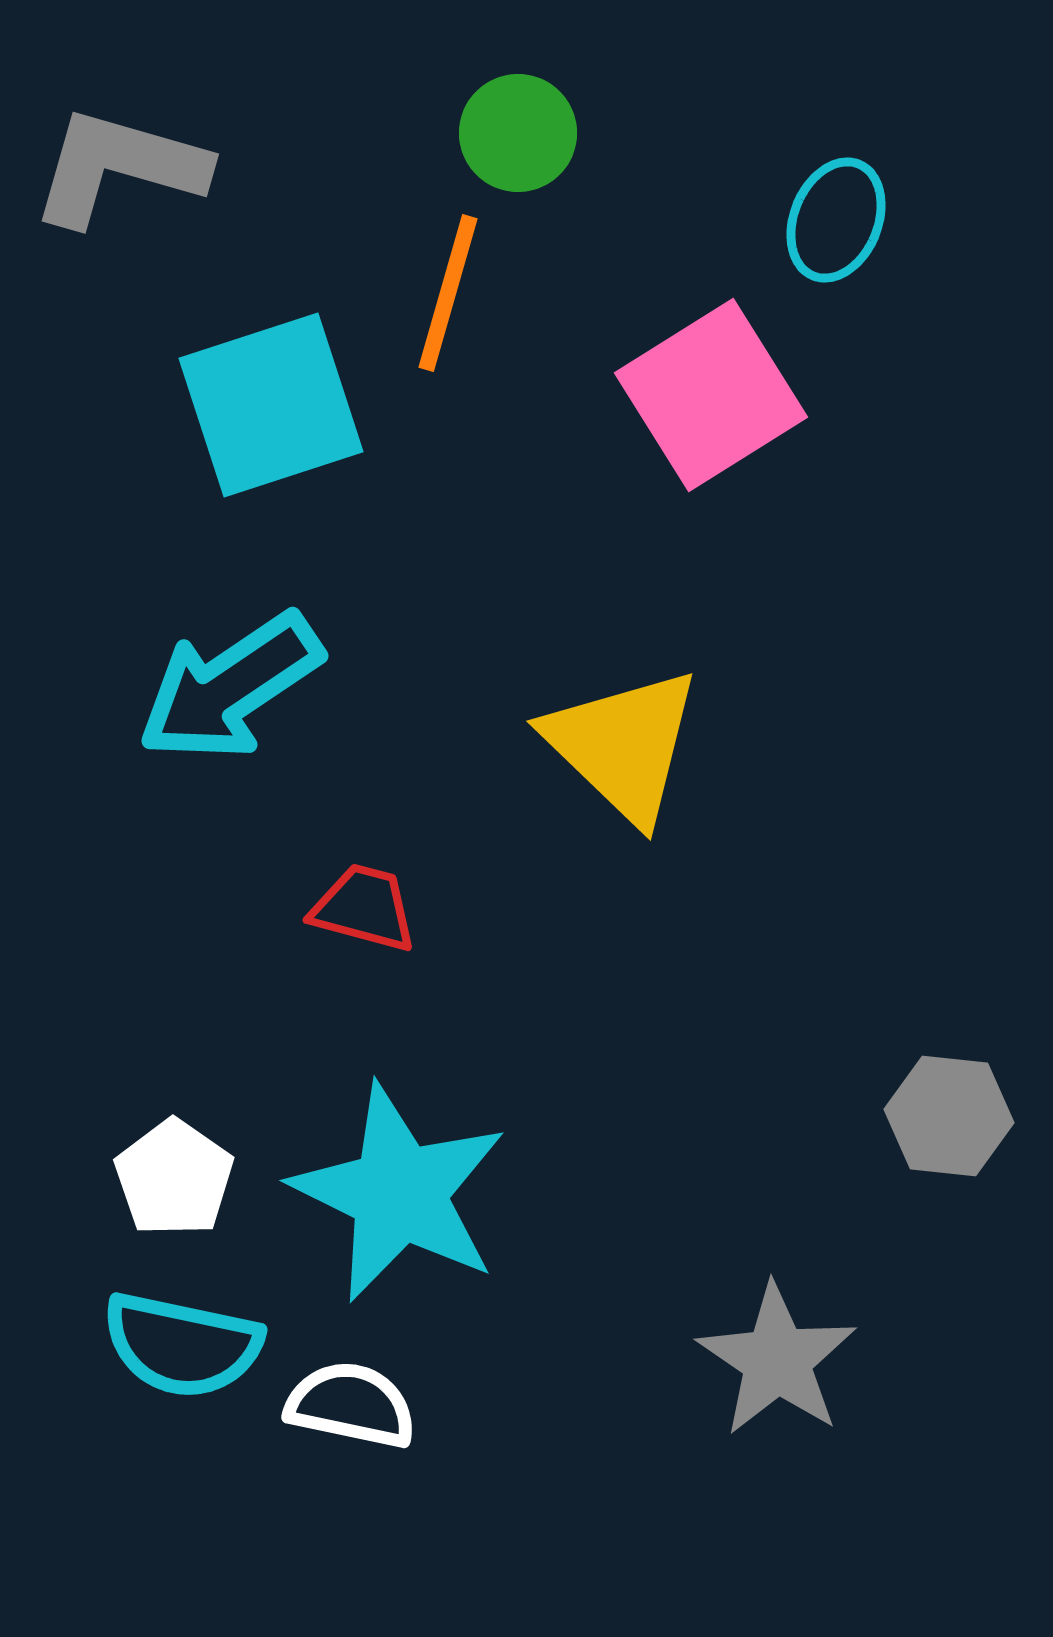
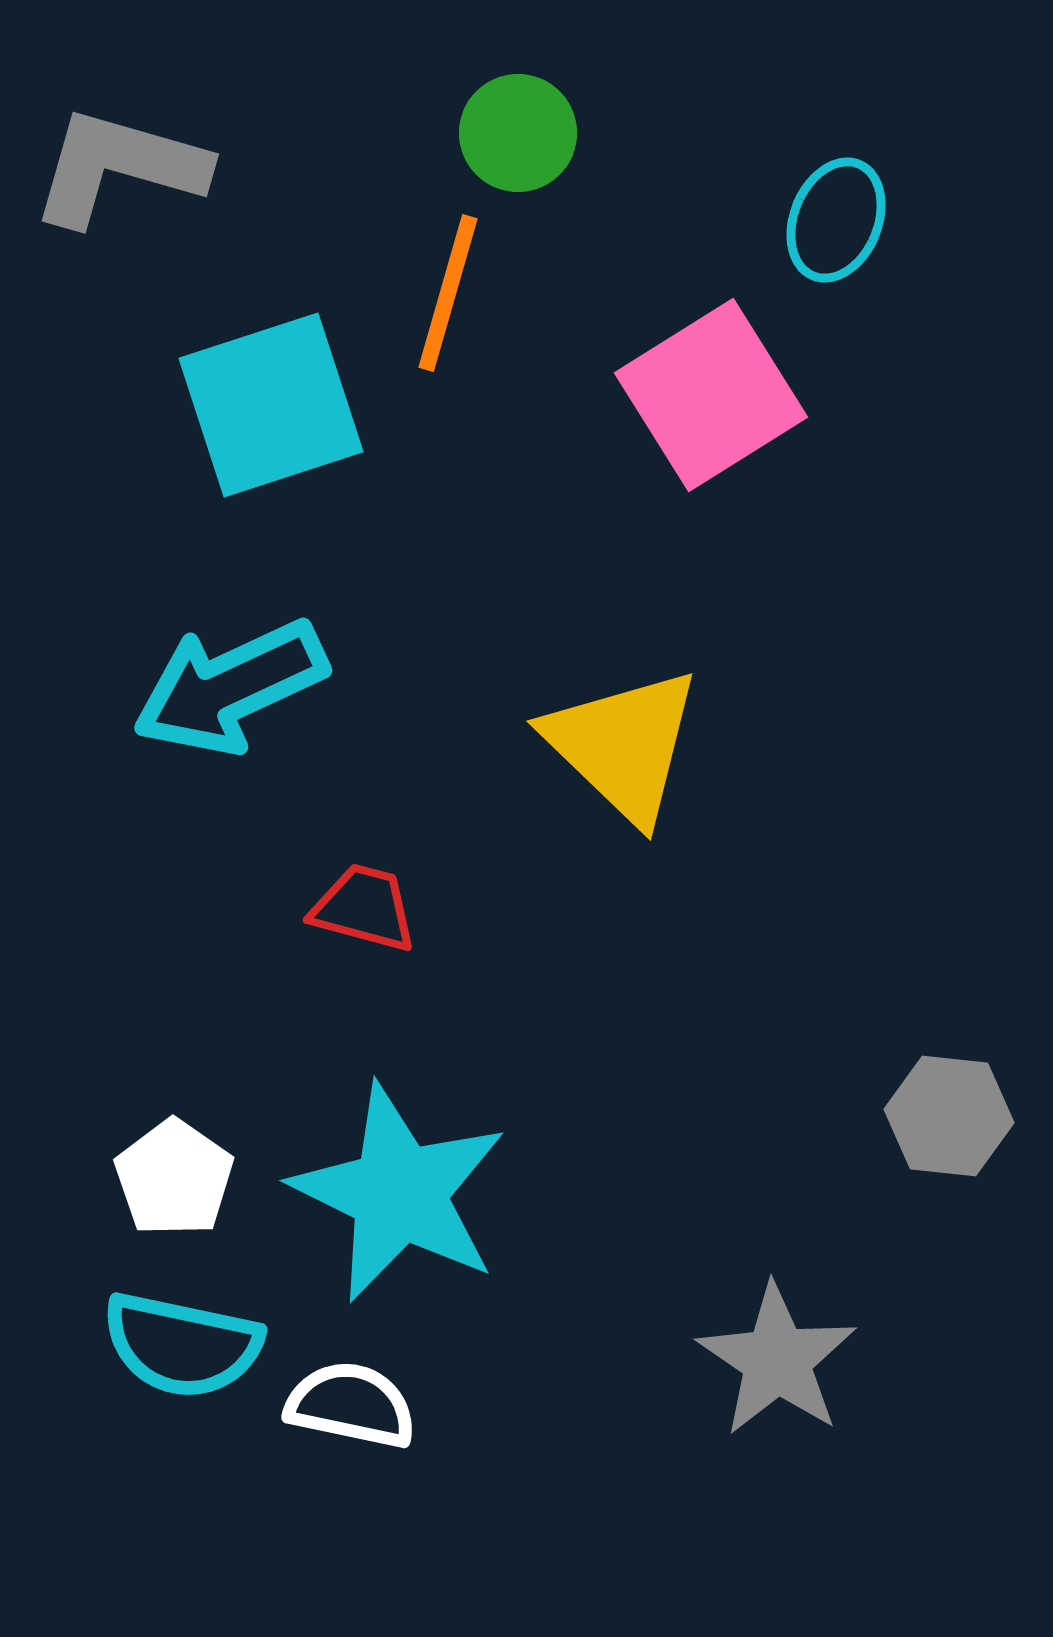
cyan arrow: rotated 9 degrees clockwise
